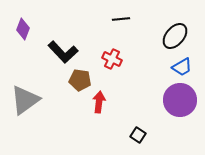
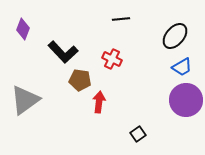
purple circle: moved 6 px right
black square: moved 1 px up; rotated 21 degrees clockwise
